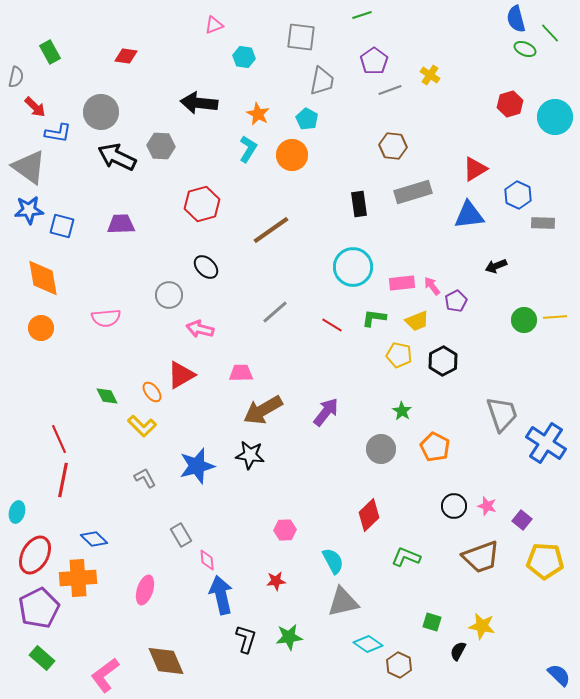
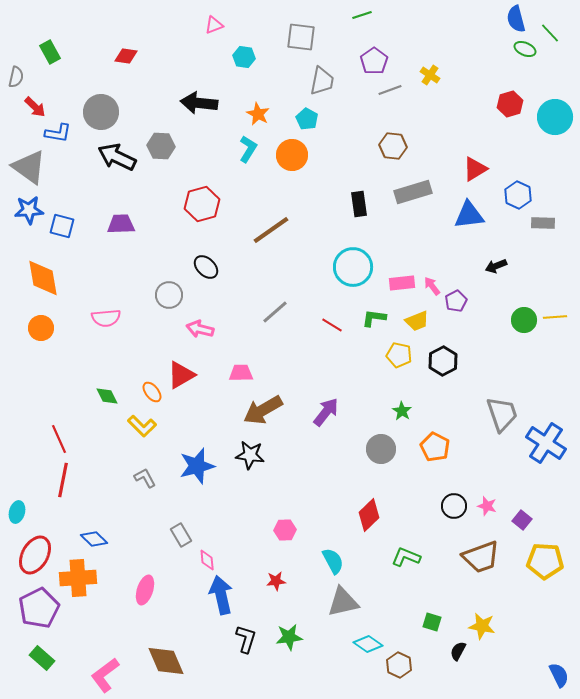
blue semicircle at (559, 675): rotated 20 degrees clockwise
